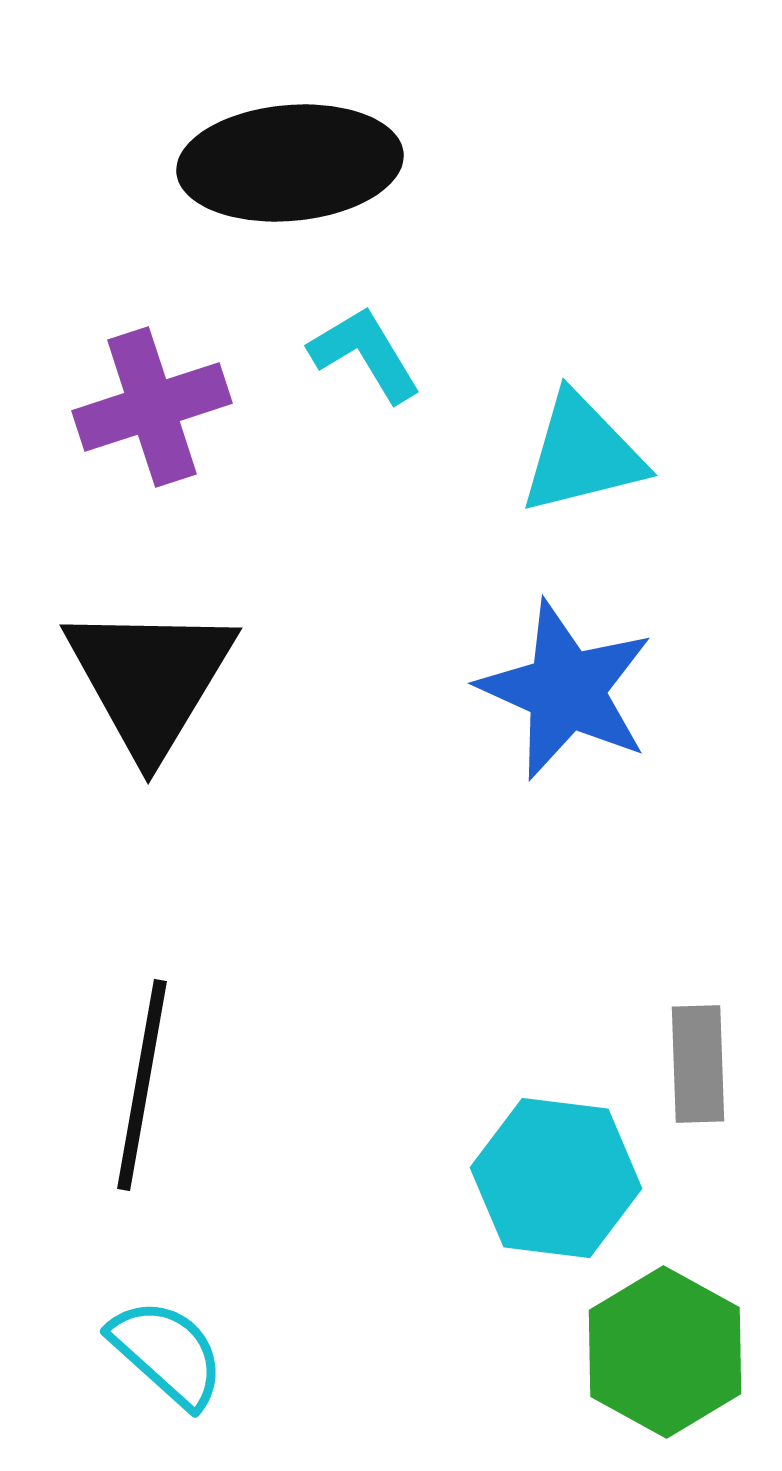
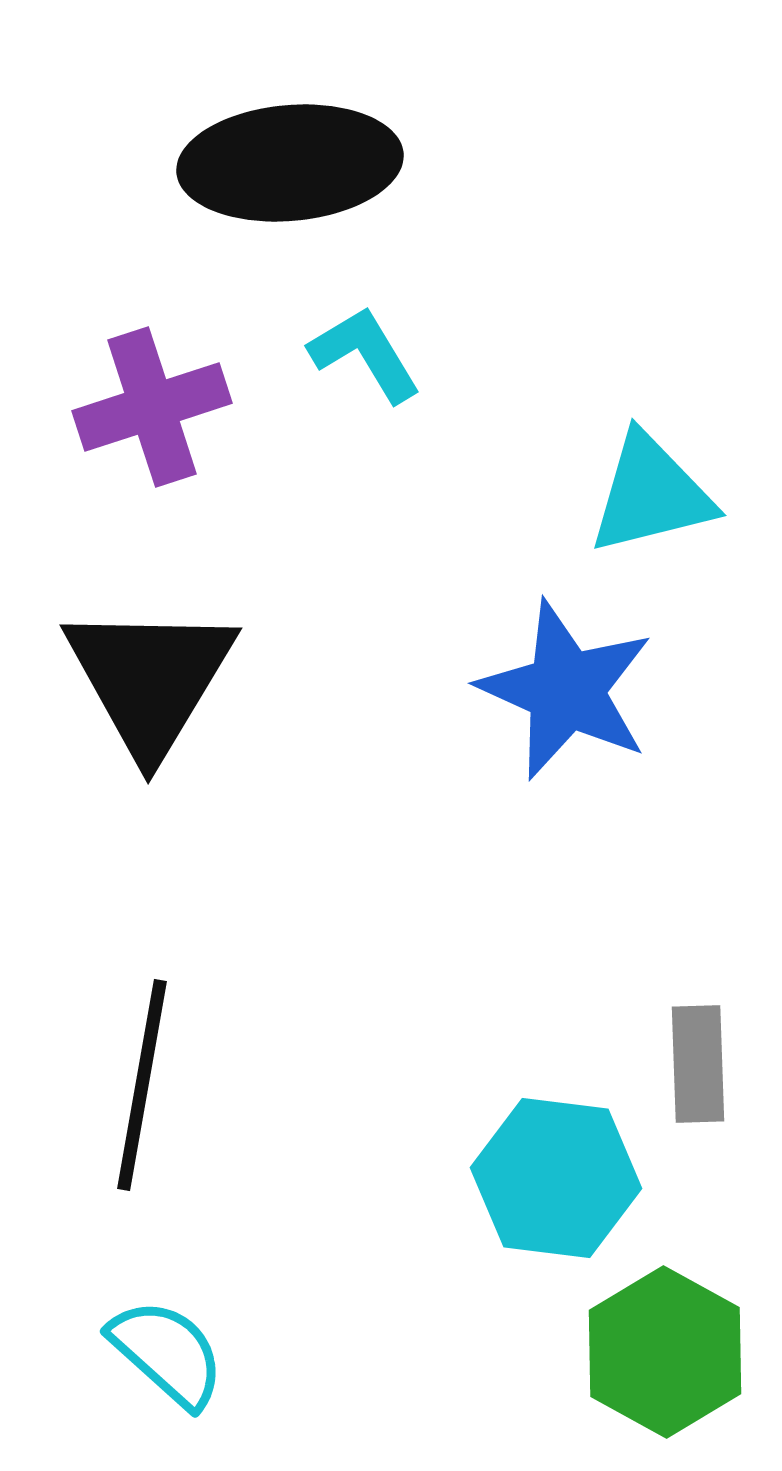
cyan triangle: moved 69 px right, 40 px down
